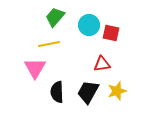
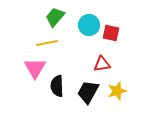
yellow line: moved 2 px left, 1 px up
black semicircle: moved 6 px up
